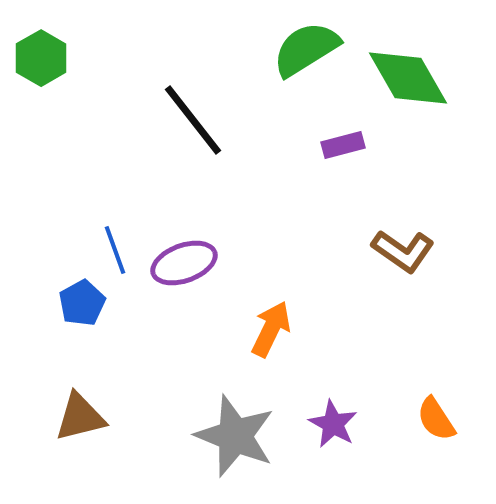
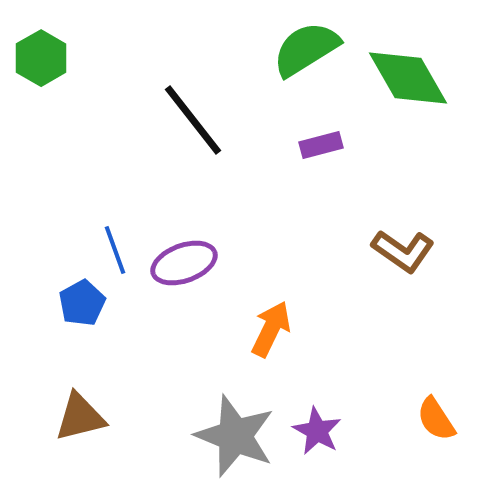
purple rectangle: moved 22 px left
purple star: moved 16 px left, 7 px down
